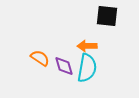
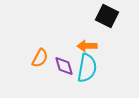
black square: rotated 20 degrees clockwise
orange semicircle: rotated 84 degrees clockwise
